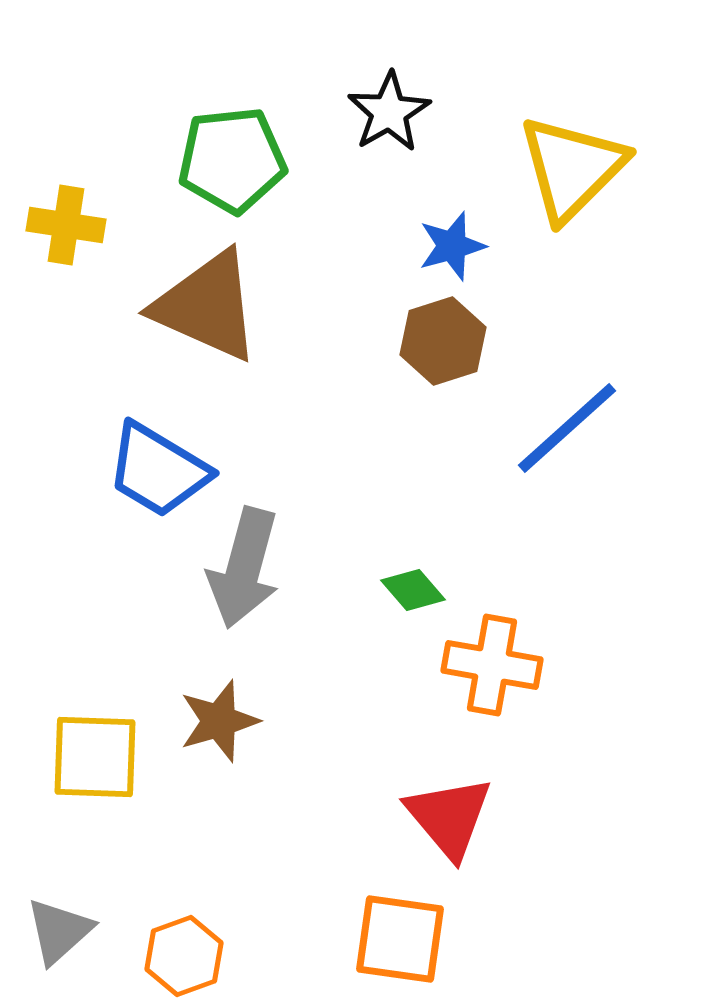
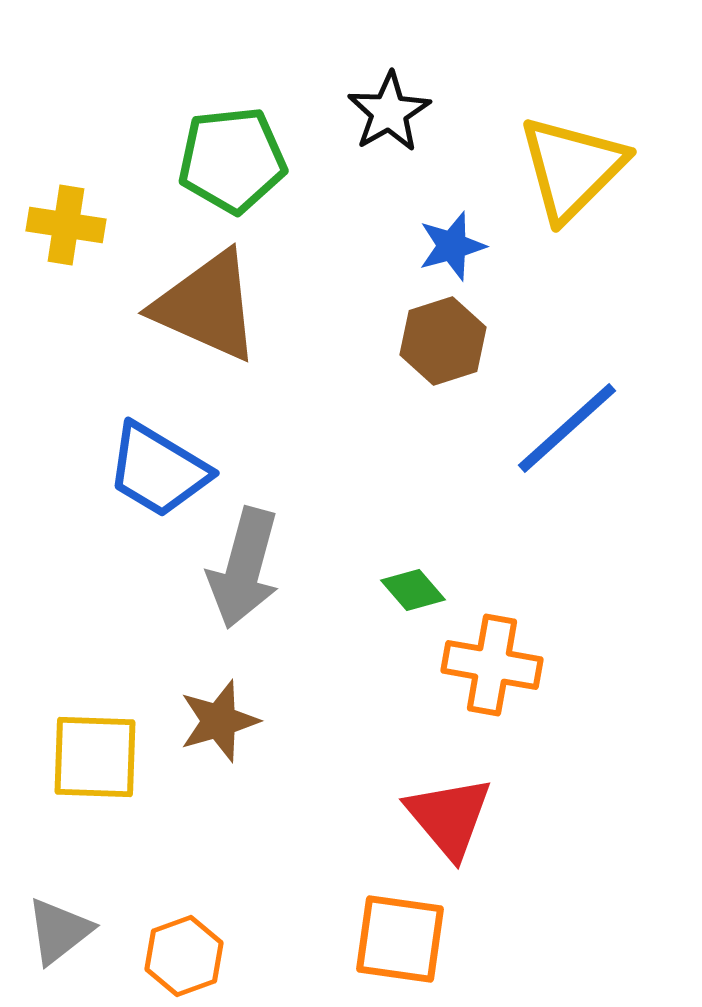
gray triangle: rotated 4 degrees clockwise
